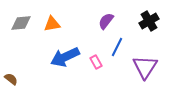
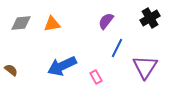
black cross: moved 1 px right, 3 px up
blue line: moved 1 px down
blue arrow: moved 3 px left, 9 px down
pink rectangle: moved 15 px down
brown semicircle: moved 9 px up
